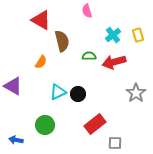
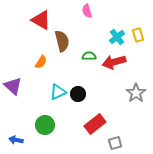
cyan cross: moved 4 px right, 2 px down
purple triangle: rotated 12 degrees clockwise
gray square: rotated 16 degrees counterclockwise
